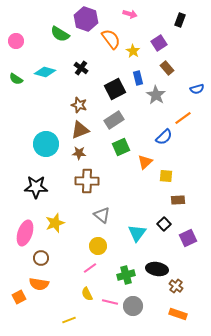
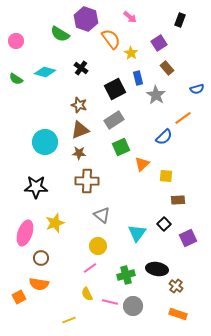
pink arrow at (130, 14): moved 3 px down; rotated 24 degrees clockwise
yellow star at (133, 51): moved 2 px left, 2 px down
cyan circle at (46, 144): moved 1 px left, 2 px up
orange triangle at (145, 162): moved 3 px left, 2 px down
